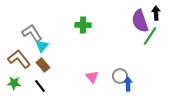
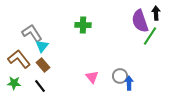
blue arrow: moved 1 px right, 1 px up
